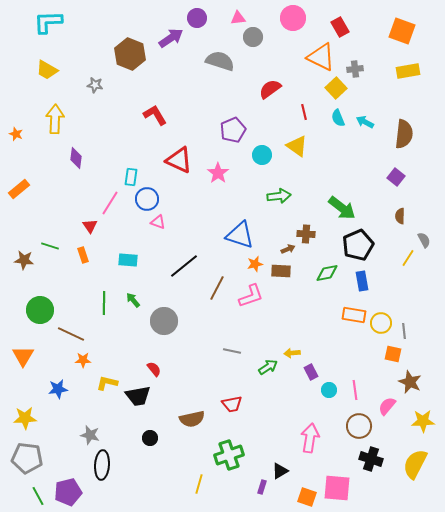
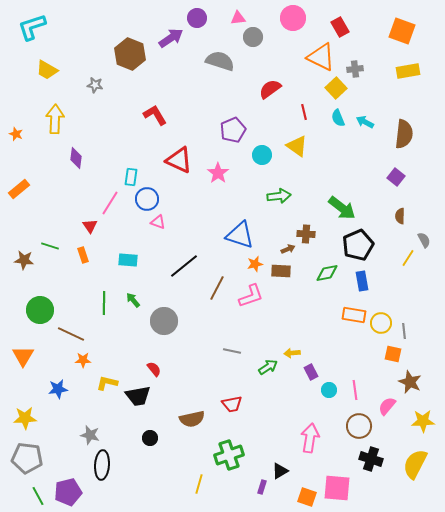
cyan L-shape at (48, 22): moved 16 px left, 5 px down; rotated 16 degrees counterclockwise
